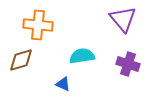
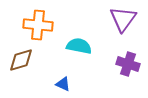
purple triangle: rotated 16 degrees clockwise
cyan semicircle: moved 3 px left, 10 px up; rotated 20 degrees clockwise
